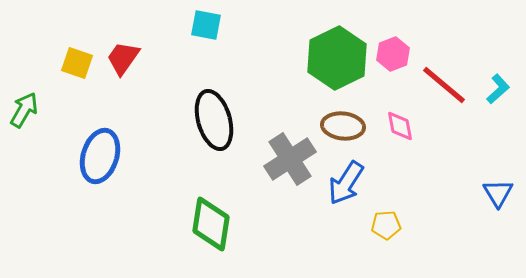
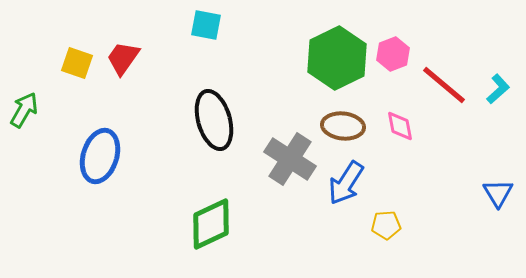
gray cross: rotated 24 degrees counterclockwise
green diamond: rotated 56 degrees clockwise
